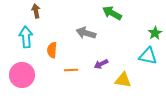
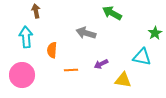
cyan triangle: moved 6 px left, 1 px down
